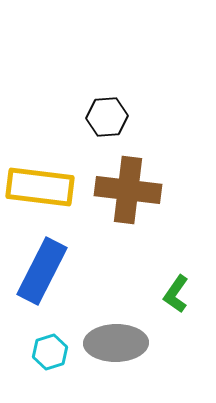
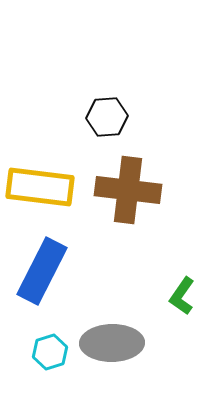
green L-shape: moved 6 px right, 2 px down
gray ellipse: moved 4 px left
